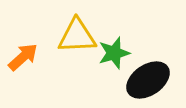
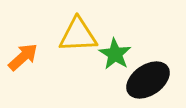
yellow triangle: moved 1 px right, 1 px up
green star: moved 1 px right, 1 px down; rotated 24 degrees counterclockwise
